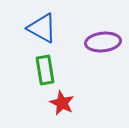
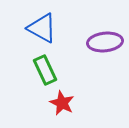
purple ellipse: moved 2 px right
green rectangle: rotated 16 degrees counterclockwise
